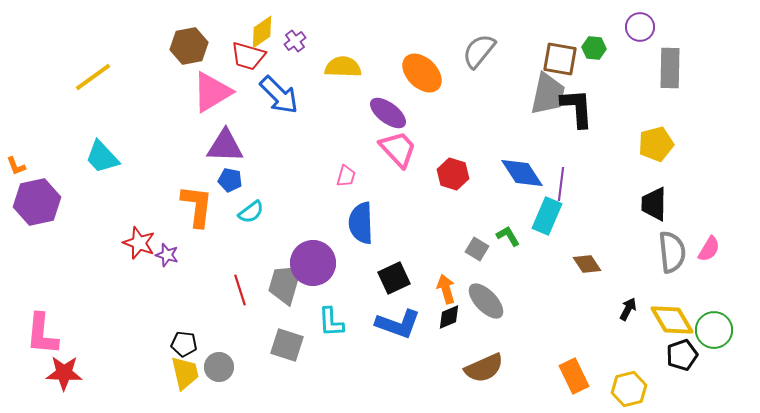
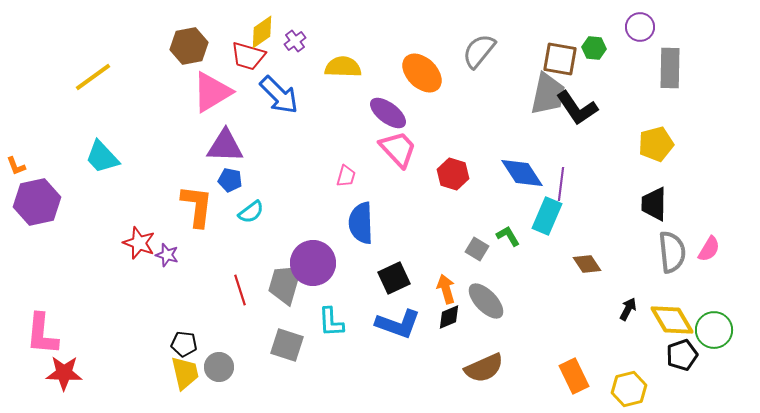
black L-shape at (577, 108): rotated 150 degrees clockwise
